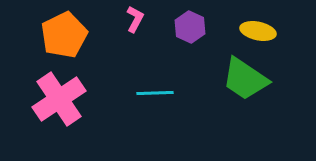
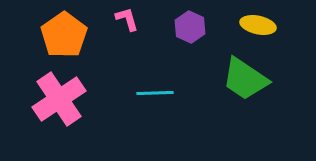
pink L-shape: moved 8 px left; rotated 44 degrees counterclockwise
yellow ellipse: moved 6 px up
orange pentagon: rotated 9 degrees counterclockwise
